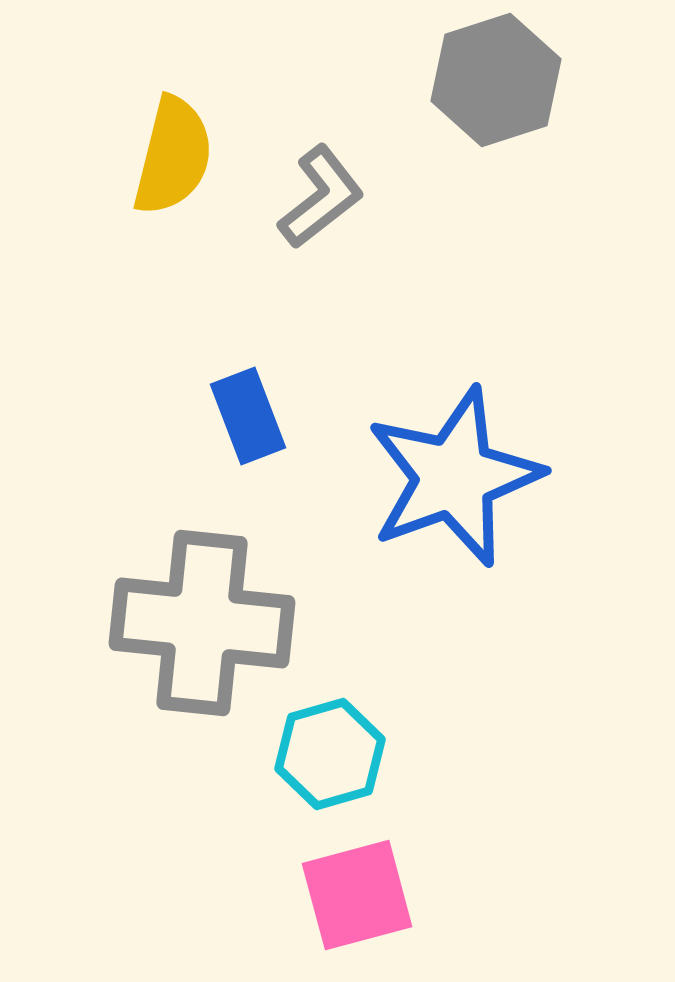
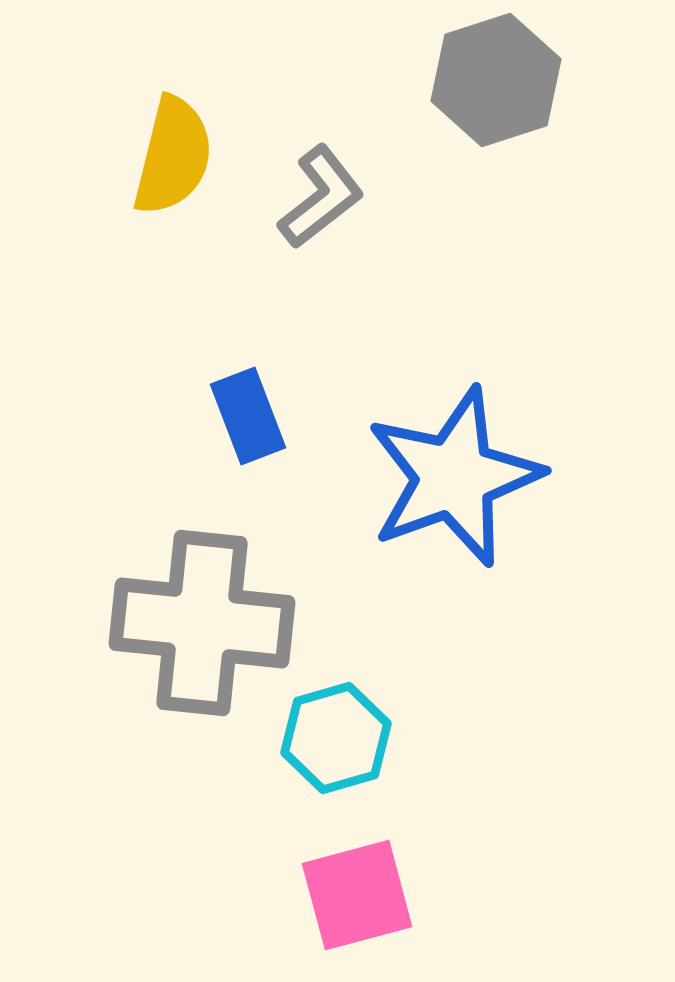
cyan hexagon: moved 6 px right, 16 px up
